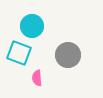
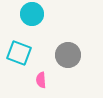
cyan circle: moved 12 px up
pink semicircle: moved 4 px right, 2 px down
